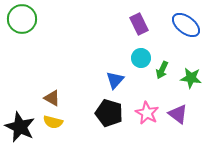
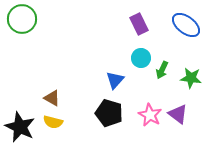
pink star: moved 3 px right, 2 px down
